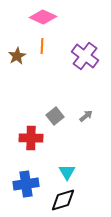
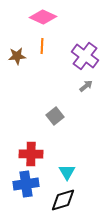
brown star: rotated 24 degrees clockwise
gray arrow: moved 30 px up
red cross: moved 16 px down
